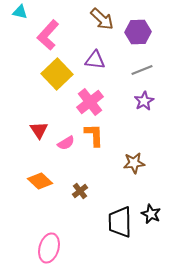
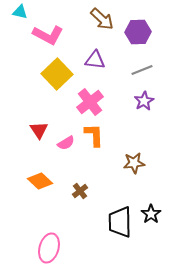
pink L-shape: rotated 104 degrees counterclockwise
black star: rotated 12 degrees clockwise
